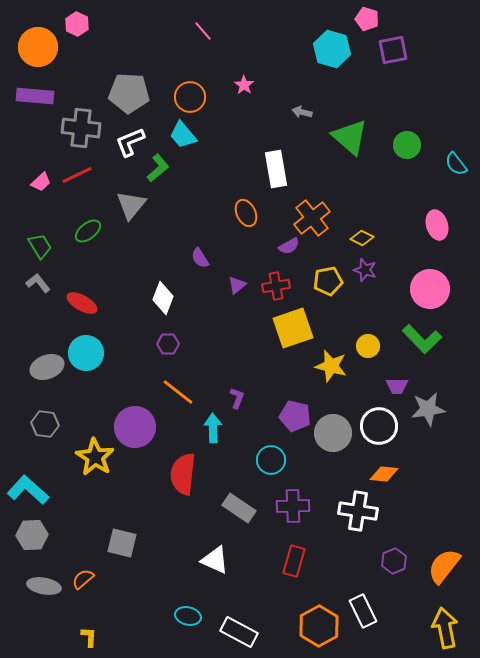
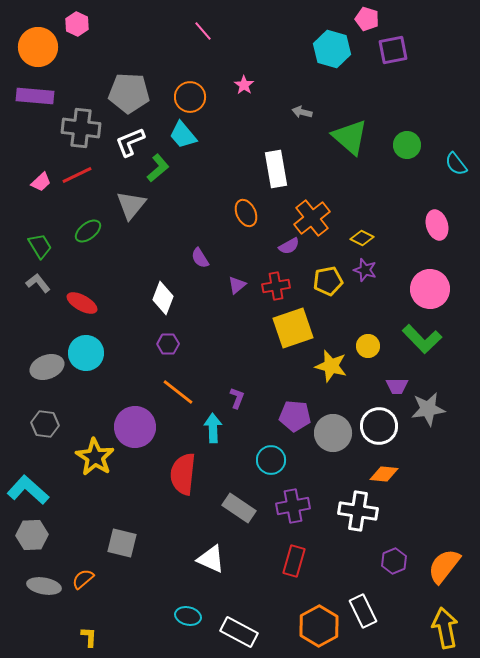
purple pentagon at (295, 416): rotated 8 degrees counterclockwise
purple cross at (293, 506): rotated 8 degrees counterclockwise
white triangle at (215, 560): moved 4 px left, 1 px up
